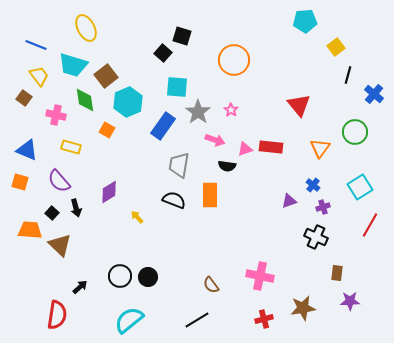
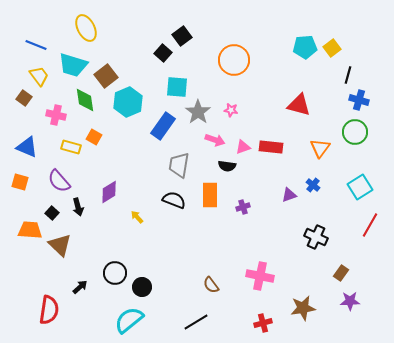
cyan pentagon at (305, 21): moved 26 px down
black square at (182, 36): rotated 36 degrees clockwise
yellow square at (336, 47): moved 4 px left, 1 px down
blue cross at (374, 94): moved 15 px left, 6 px down; rotated 24 degrees counterclockwise
red triangle at (299, 105): rotated 35 degrees counterclockwise
pink star at (231, 110): rotated 24 degrees counterclockwise
orange square at (107, 130): moved 13 px left, 7 px down
pink triangle at (245, 149): moved 2 px left, 2 px up
blue triangle at (27, 150): moved 3 px up
purple triangle at (289, 201): moved 6 px up
purple cross at (323, 207): moved 80 px left
black arrow at (76, 208): moved 2 px right, 1 px up
brown rectangle at (337, 273): moved 4 px right; rotated 28 degrees clockwise
black circle at (120, 276): moved 5 px left, 3 px up
black circle at (148, 277): moved 6 px left, 10 px down
red semicircle at (57, 315): moved 8 px left, 5 px up
red cross at (264, 319): moved 1 px left, 4 px down
black line at (197, 320): moved 1 px left, 2 px down
